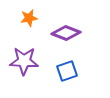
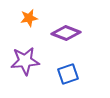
purple star: moved 1 px right; rotated 8 degrees counterclockwise
blue square: moved 1 px right, 3 px down
